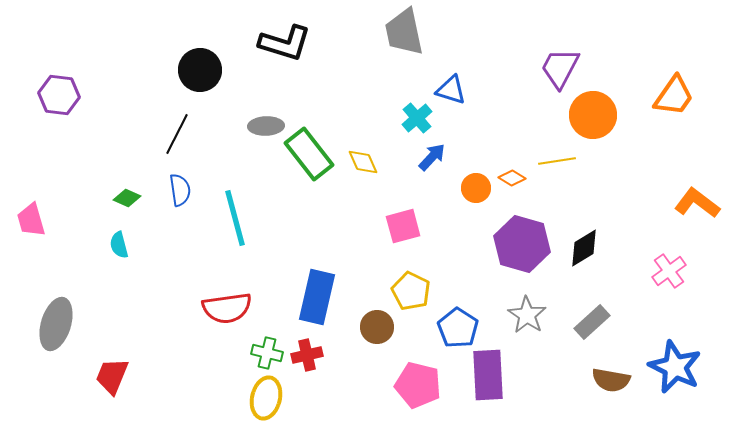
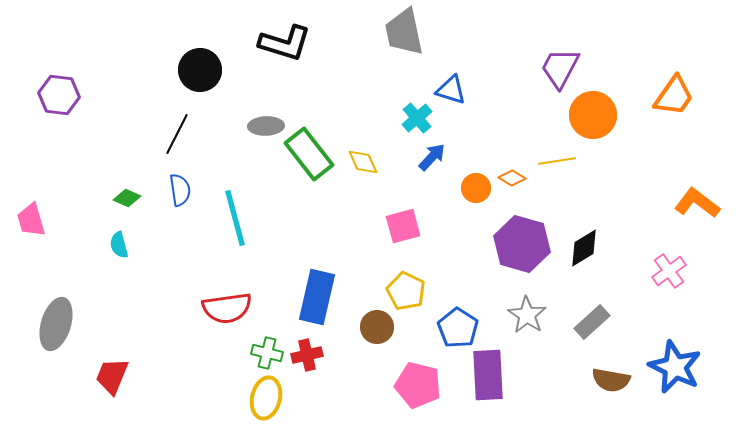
yellow pentagon at (411, 291): moved 5 px left
